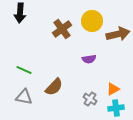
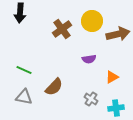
orange triangle: moved 1 px left, 12 px up
gray cross: moved 1 px right
